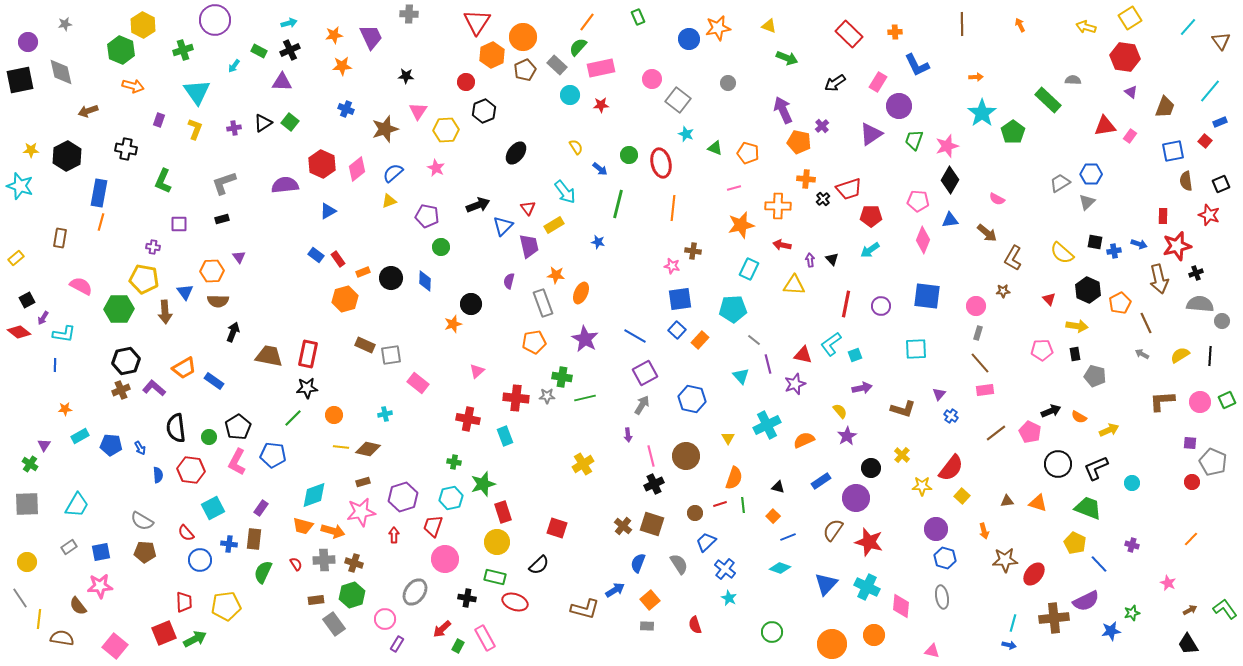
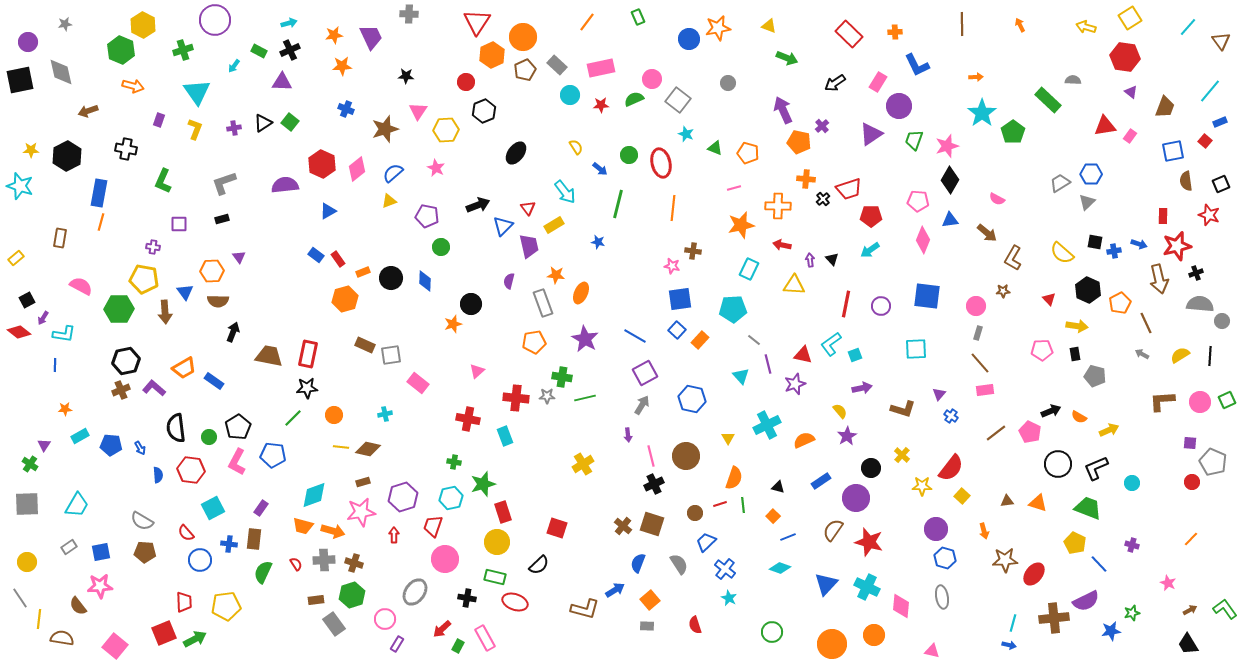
green semicircle at (578, 47): moved 56 px right, 52 px down; rotated 24 degrees clockwise
